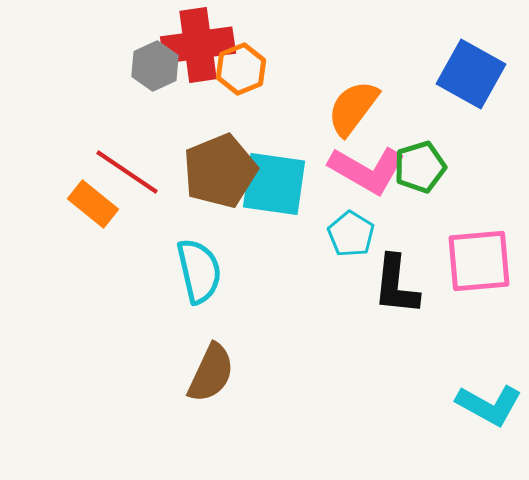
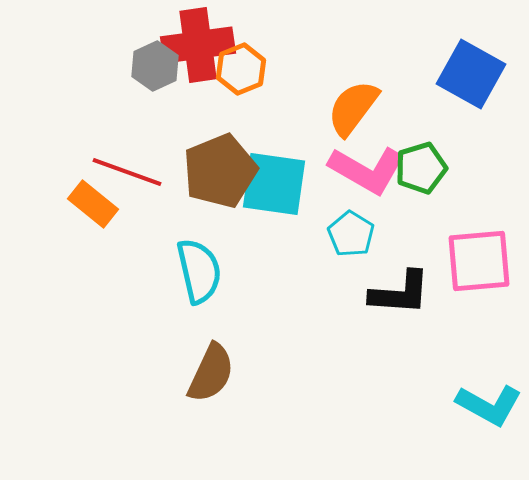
green pentagon: moved 1 px right, 1 px down
red line: rotated 14 degrees counterclockwise
black L-shape: moved 4 px right, 8 px down; rotated 92 degrees counterclockwise
